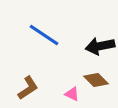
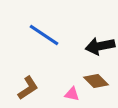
brown diamond: moved 1 px down
pink triangle: rotated 14 degrees counterclockwise
